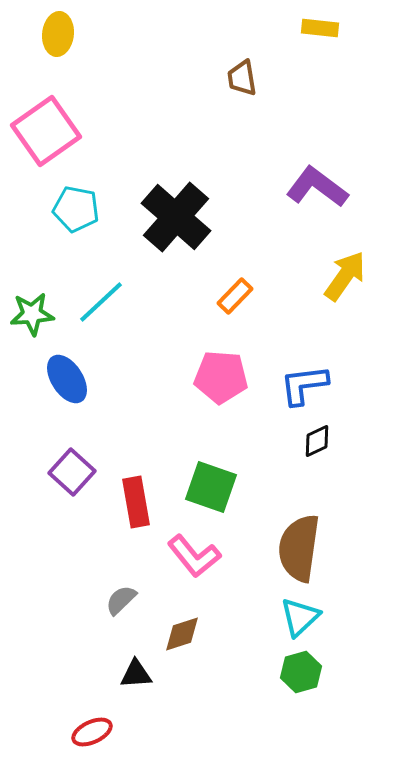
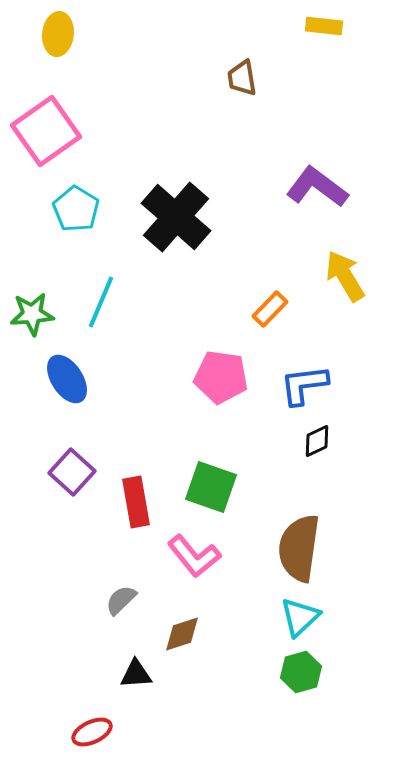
yellow rectangle: moved 4 px right, 2 px up
cyan pentagon: rotated 21 degrees clockwise
yellow arrow: rotated 66 degrees counterclockwise
orange rectangle: moved 35 px right, 13 px down
cyan line: rotated 24 degrees counterclockwise
pink pentagon: rotated 4 degrees clockwise
